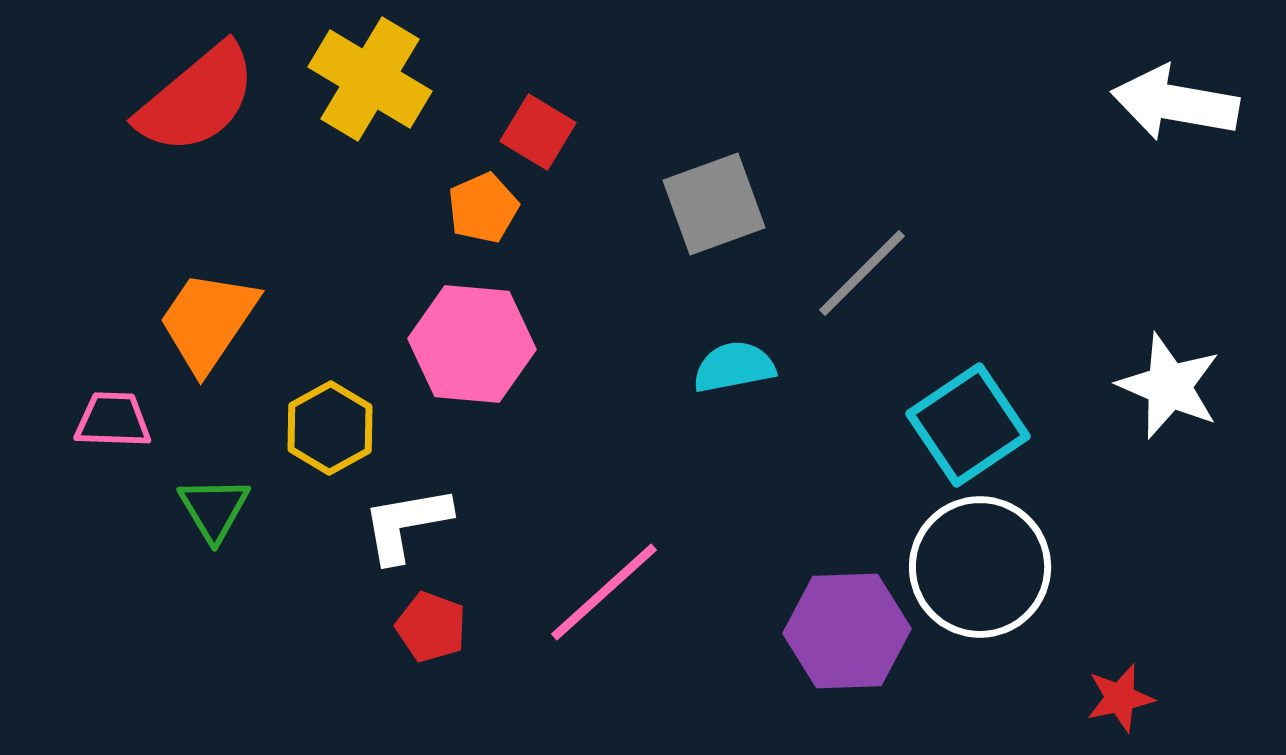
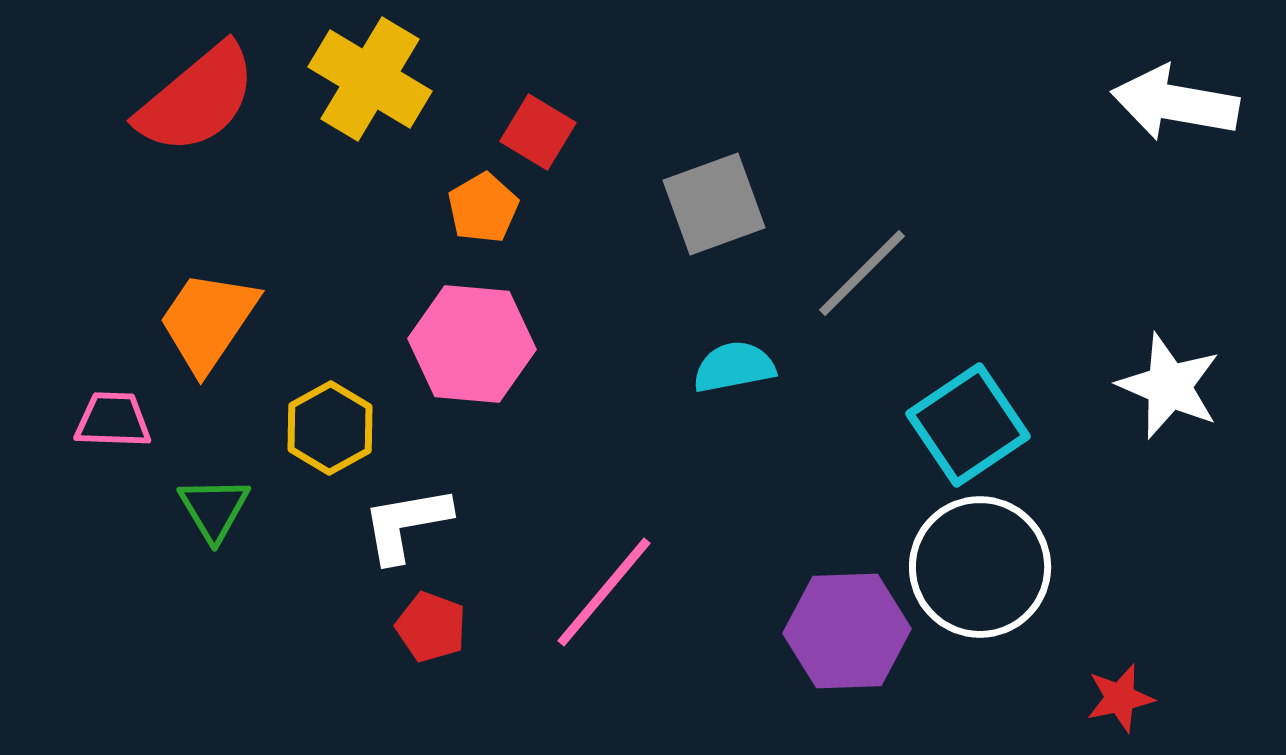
orange pentagon: rotated 6 degrees counterclockwise
pink line: rotated 8 degrees counterclockwise
